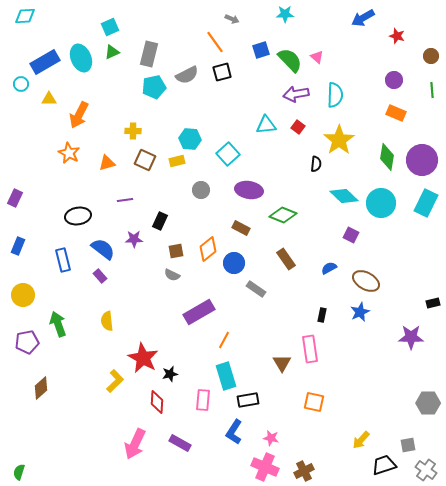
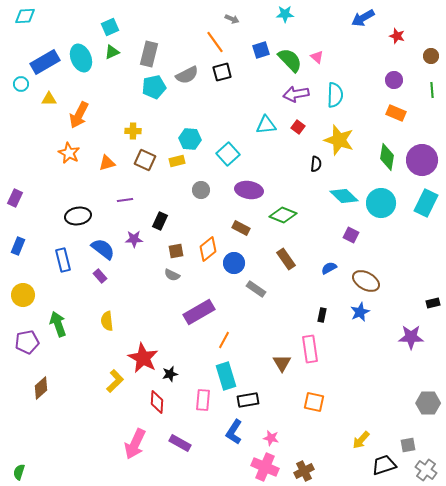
yellow star at (339, 140): rotated 20 degrees counterclockwise
